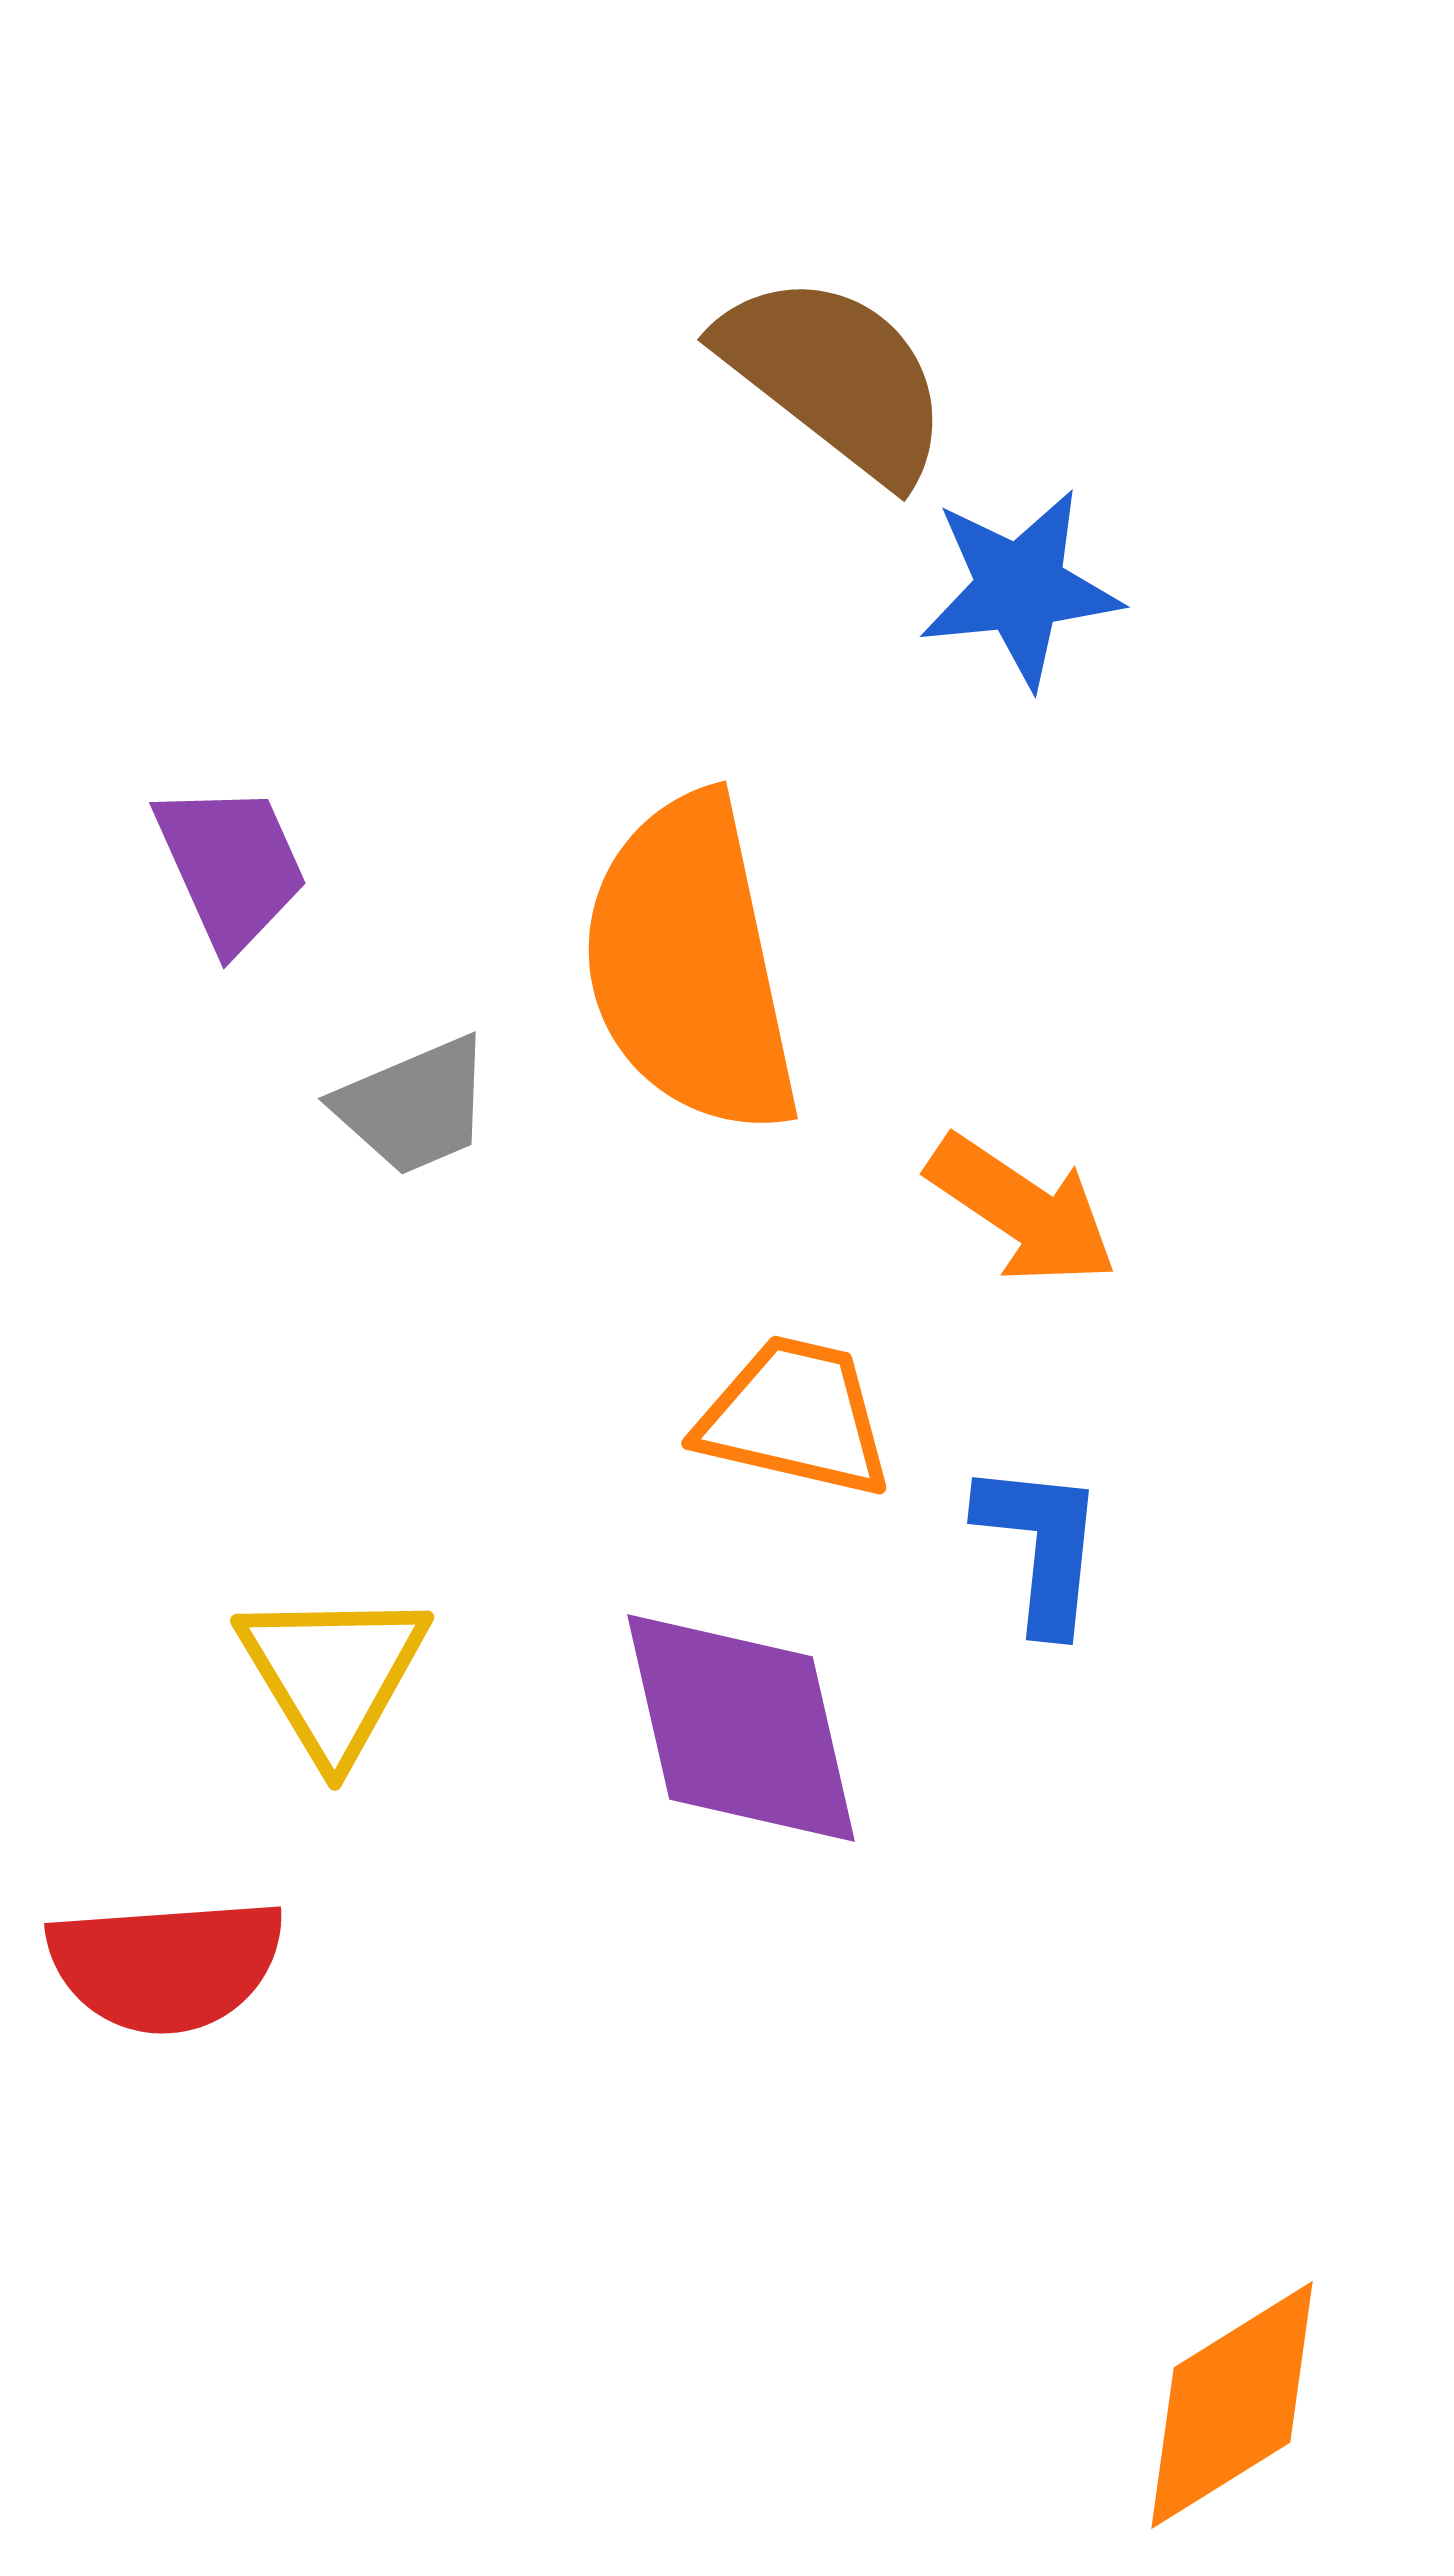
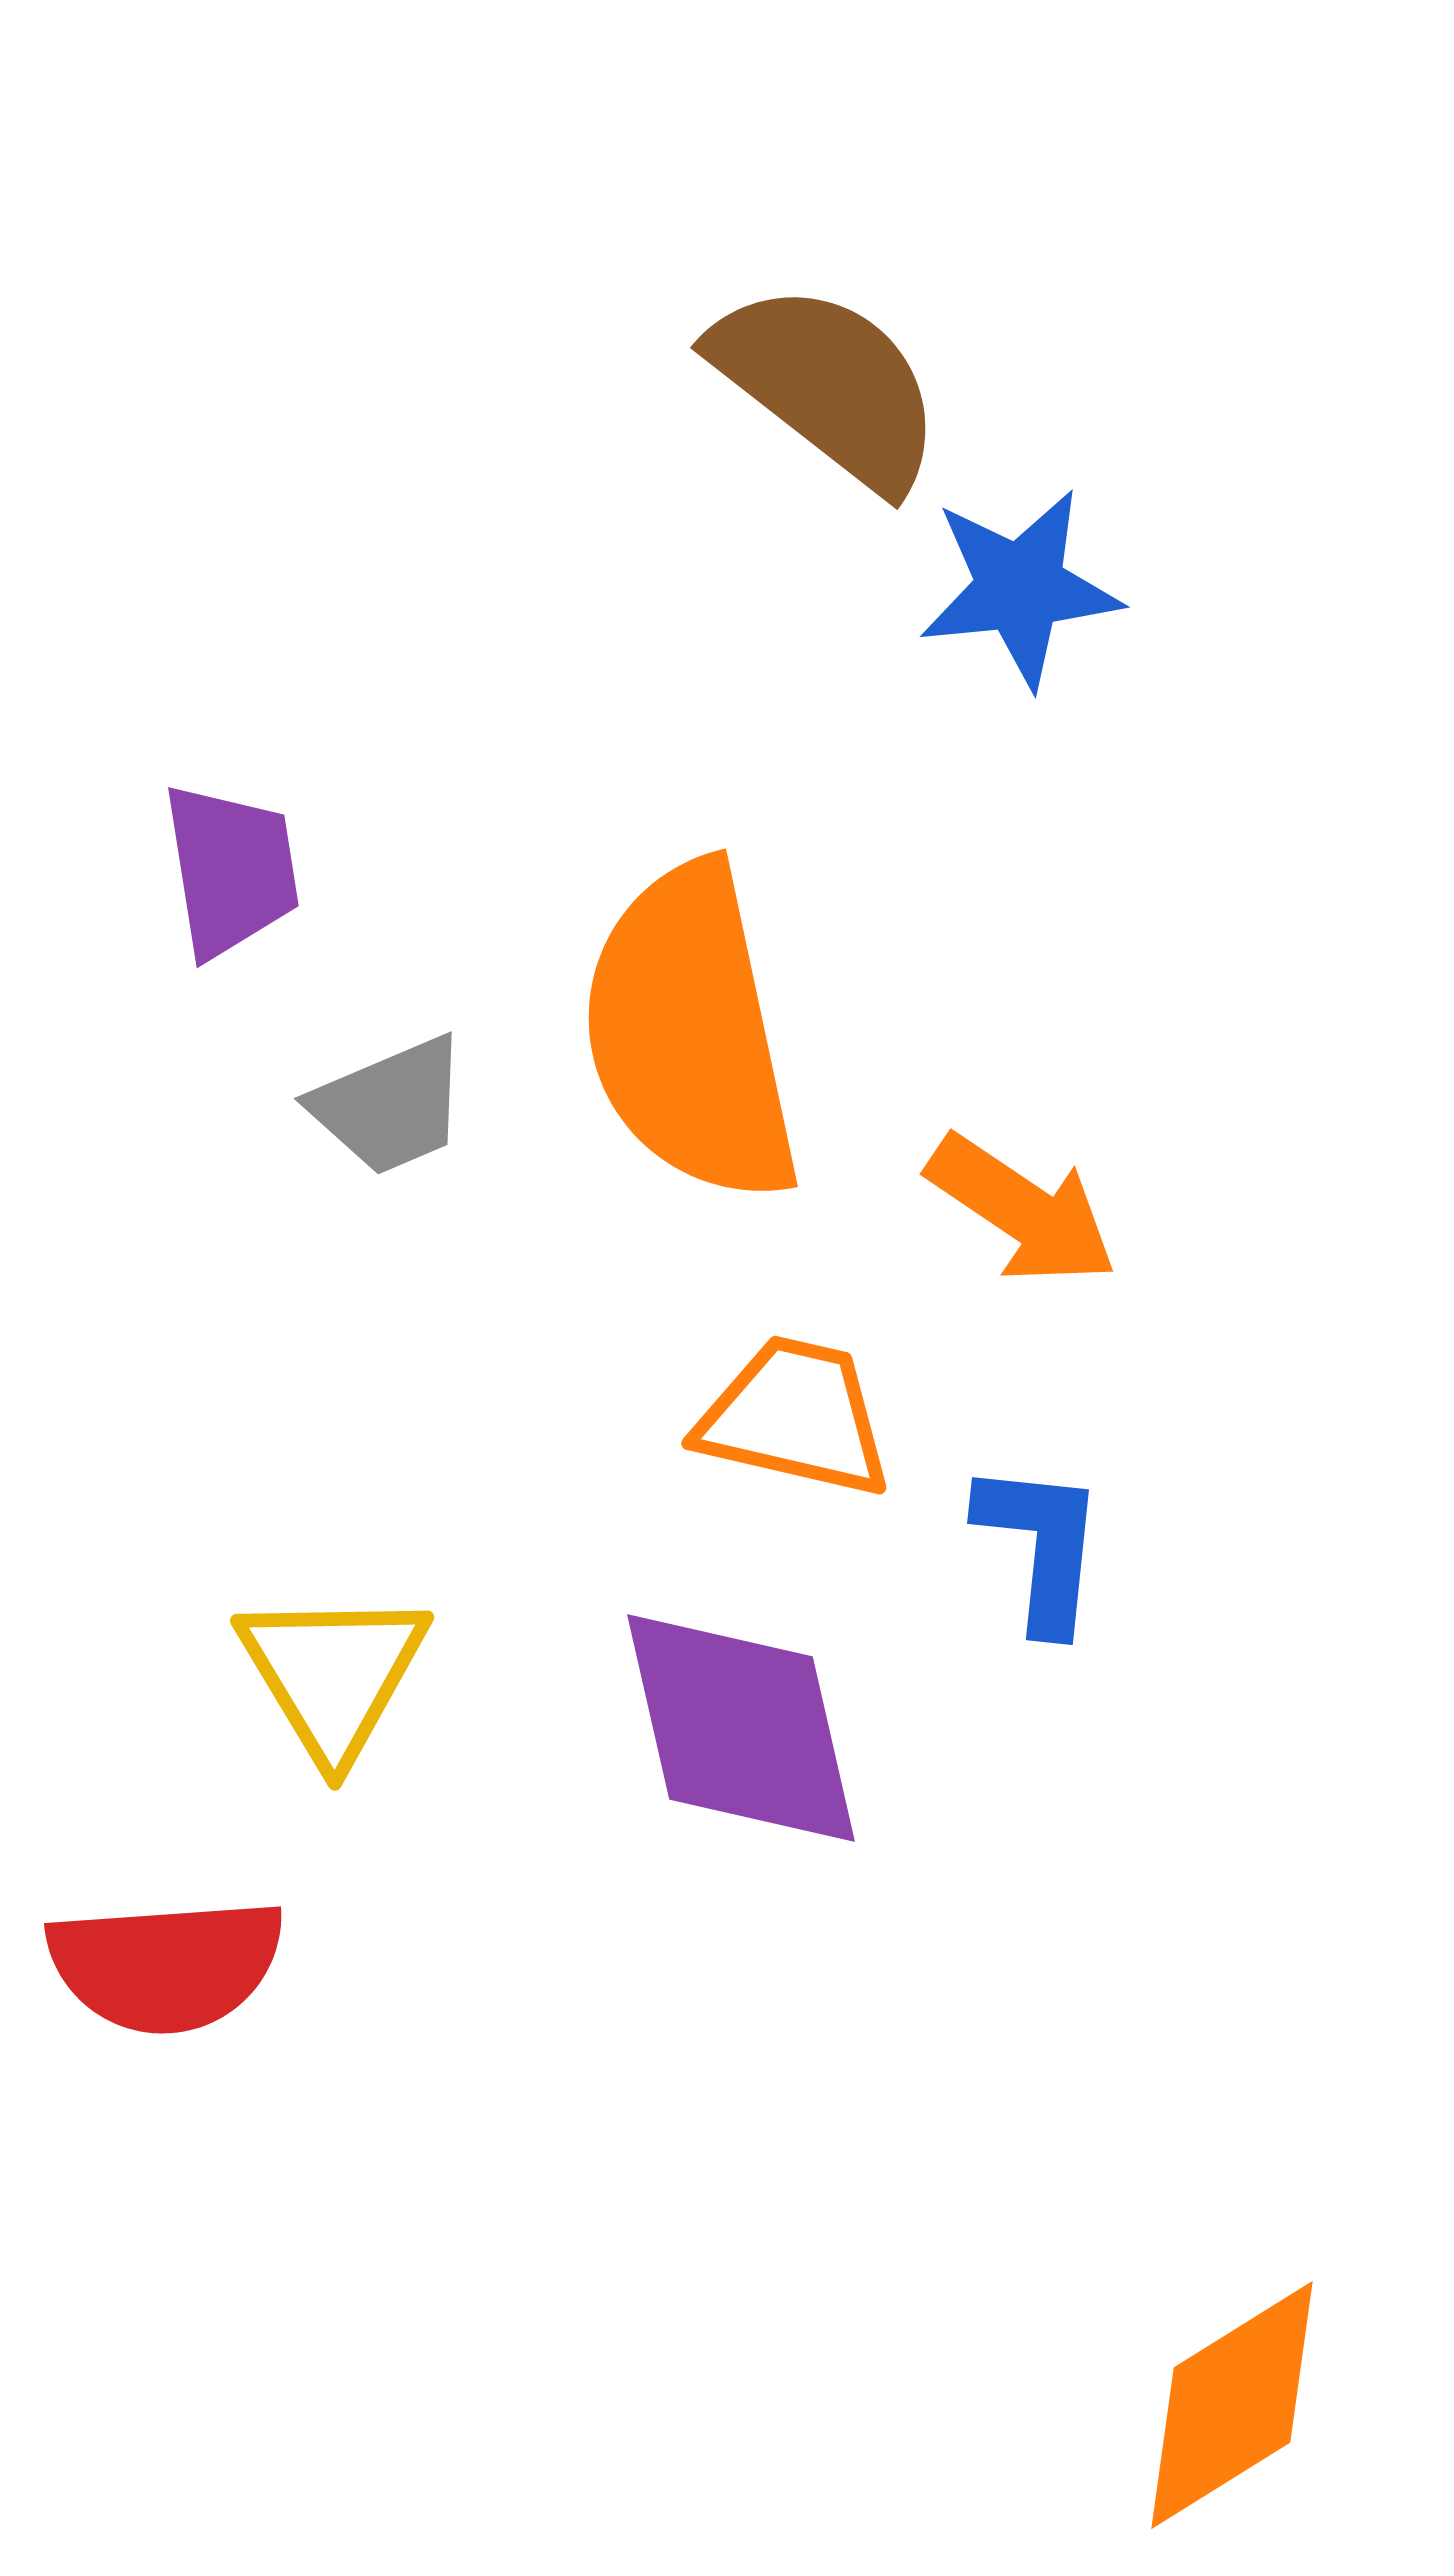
brown semicircle: moved 7 px left, 8 px down
purple trapezoid: moved 4 px down; rotated 15 degrees clockwise
orange semicircle: moved 68 px down
gray trapezoid: moved 24 px left
